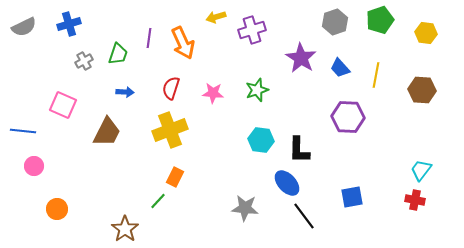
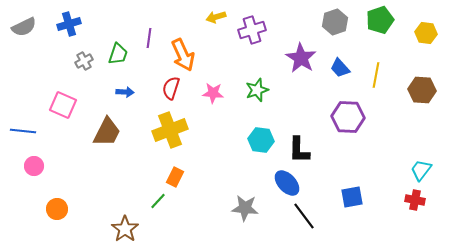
orange arrow: moved 12 px down
